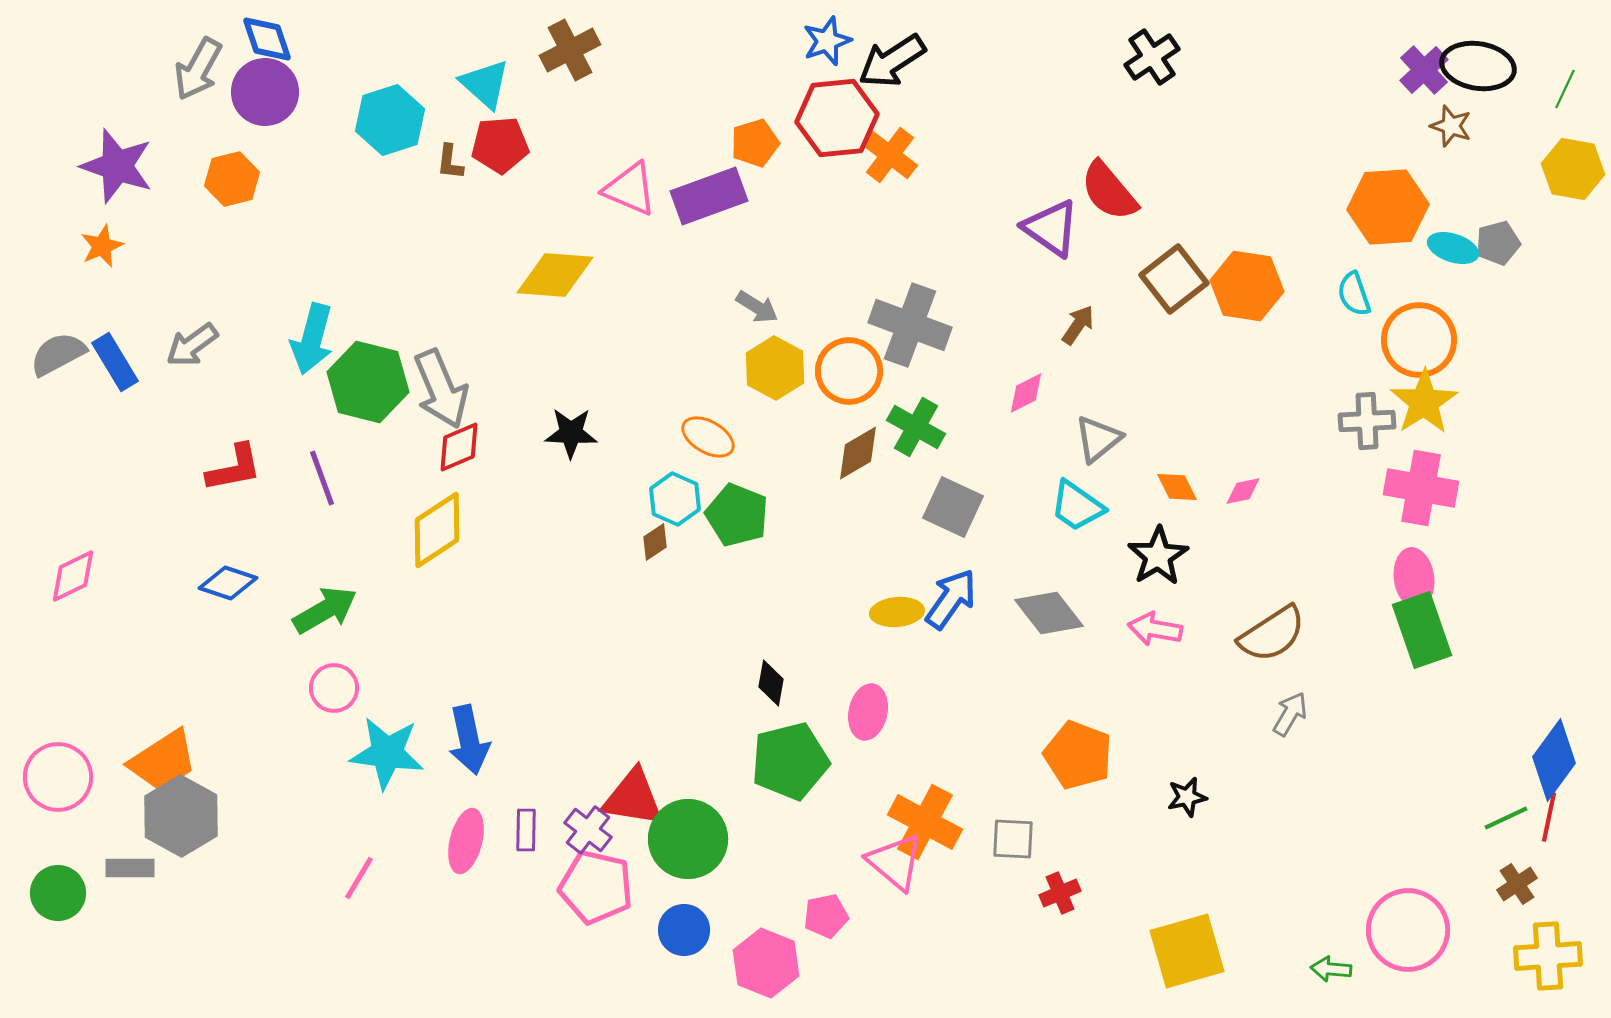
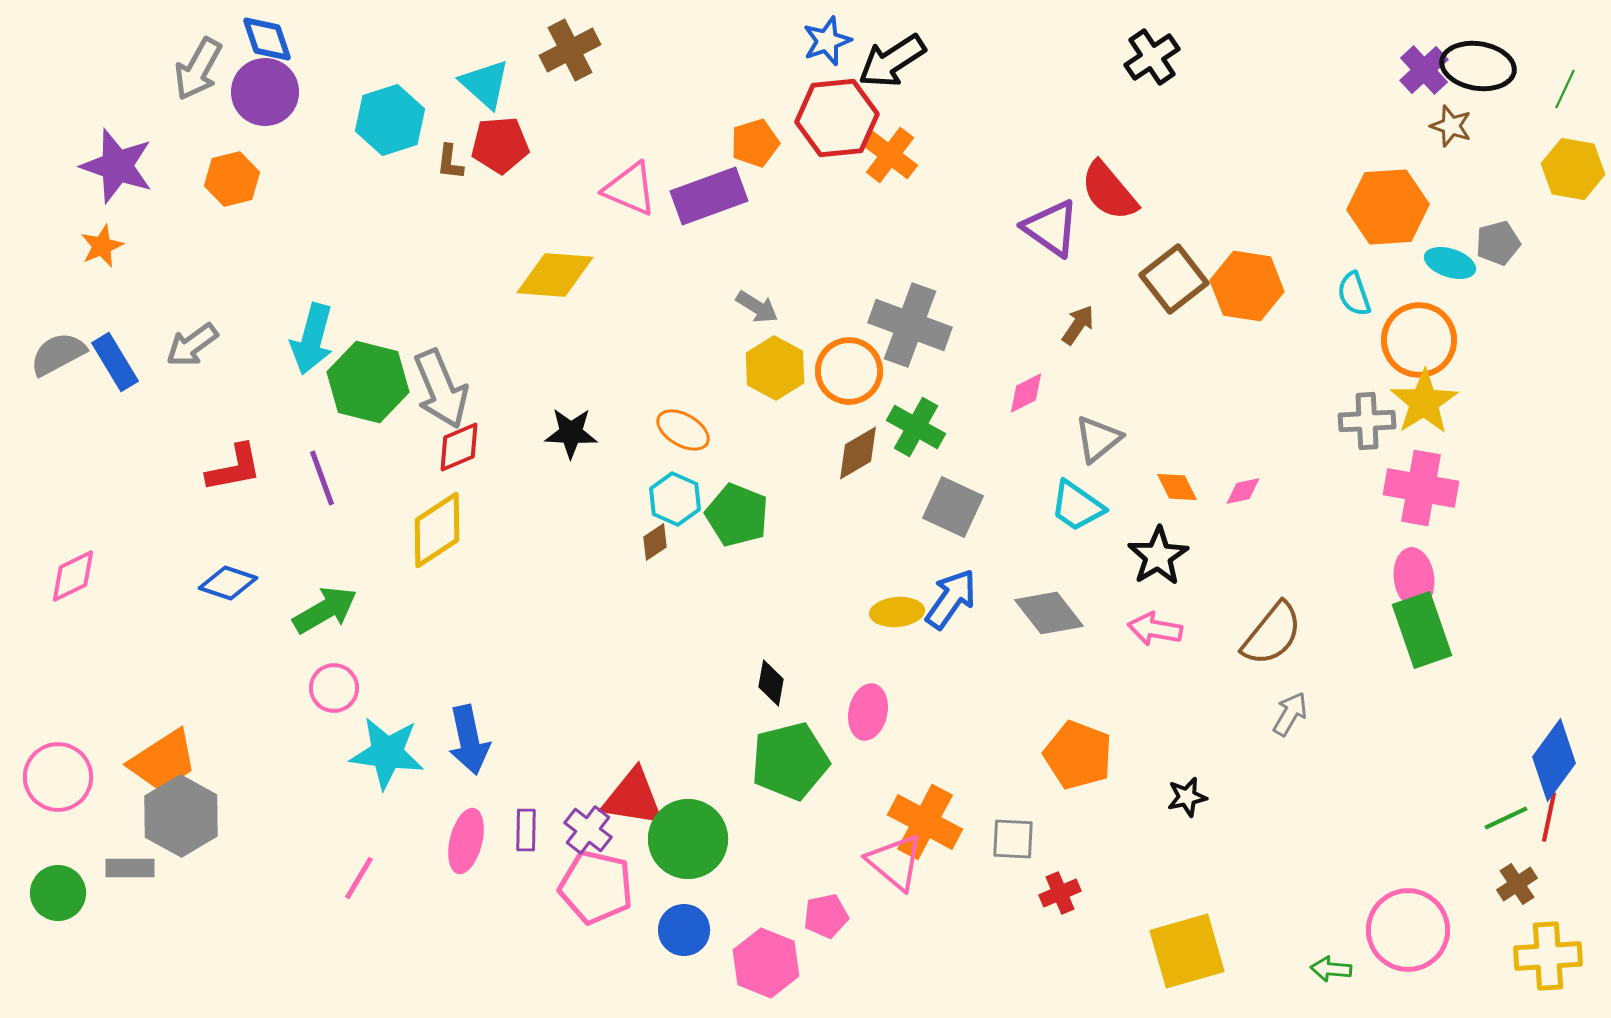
cyan ellipse at (1453, 248): moved 3 px left, 15 px down
orange ellipse at (708, 437): moved 25 px left, 7 px up
brown semicircle at (1272, 634): rotated 18 degrees counterclockwise
